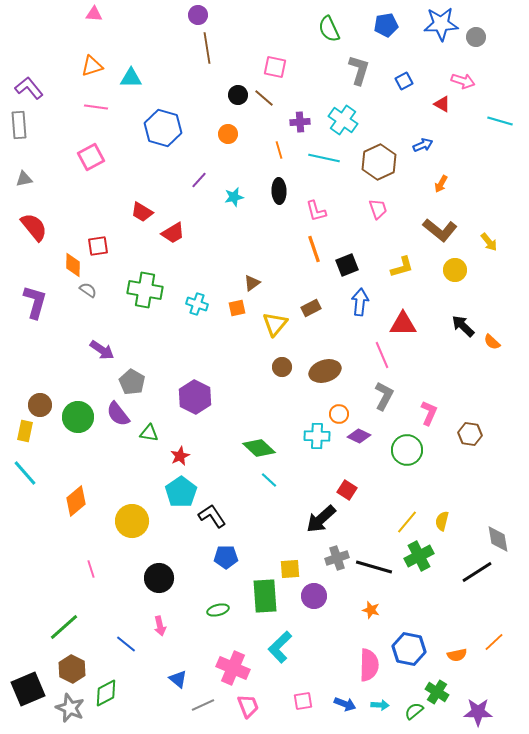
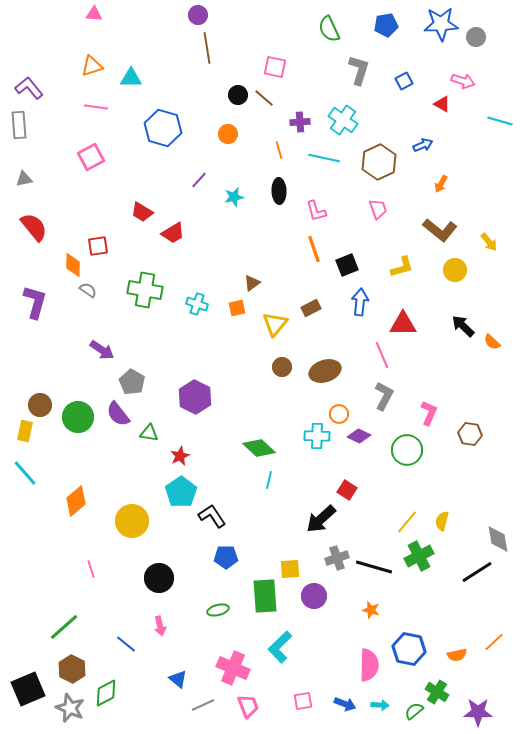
cyan line at (269, 480): rotated 60 degrees clockwise
